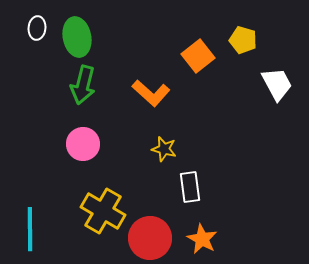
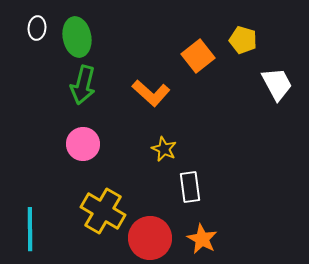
yellow star: rotated 10 degrees clockwise
